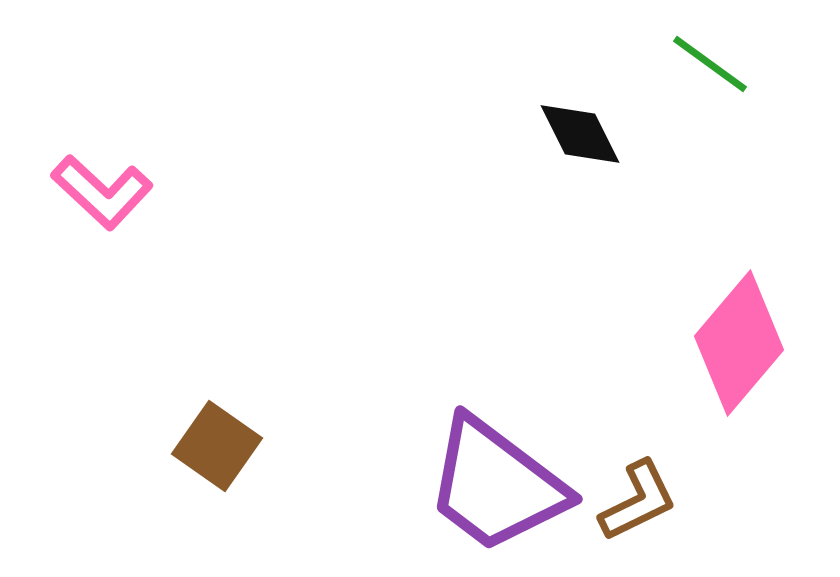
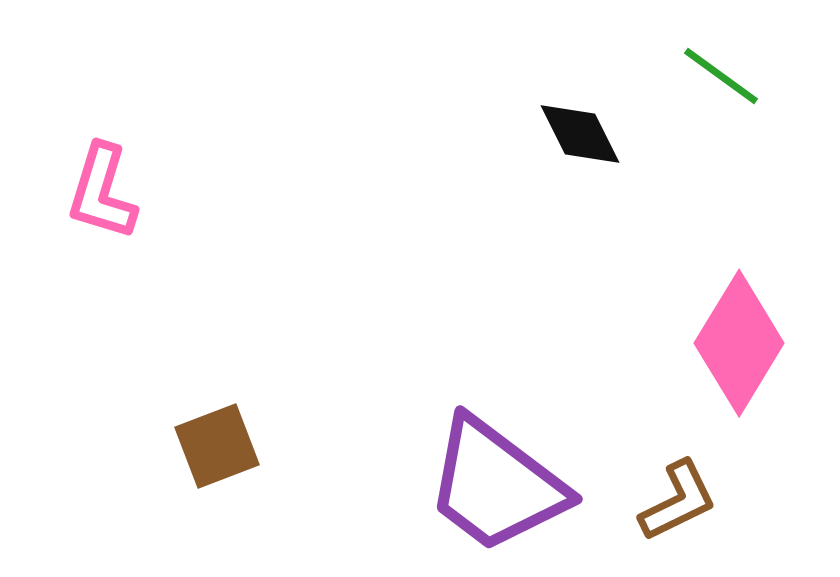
green line: moved 11 px right, 12 px down
pink L-shape: rotated 64 degrees clockwise
pink diamond: rotated 9 degrees counterclockwise
brown square: rotated 34 degrees clockwise
brown L-shape: moved 40 px right
